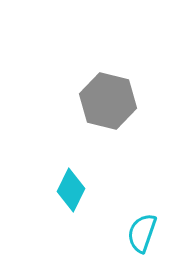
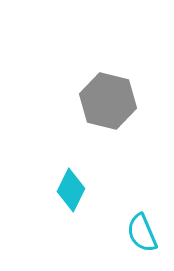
cyan semicircle: rotated 42 degrees counterclockwise
